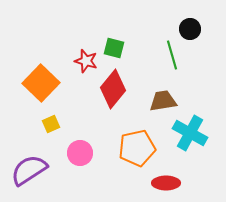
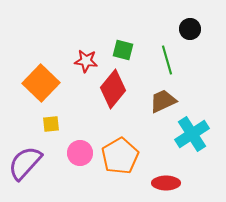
green square: moved 9 px right, 2 px down
green line: moved 5 px left, 5 px down
red star: rotated 10 degrees counterclockwise
brown trapezoid: rotated 16 degrees counterclockwise
yellow square: rotated 18 degrees clockwise
cyan cross: moved 2 px right, 1 px down; rotated 28 degrees clockwise
orange pentagon: moved 17 px left, 8 px down; rotated 18 degrees counterclockwise
purple semicircle: moved 4 px left, 7 px up; rotated 15 degrees counterclockwise
